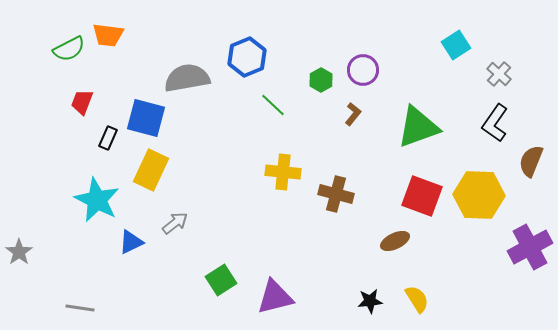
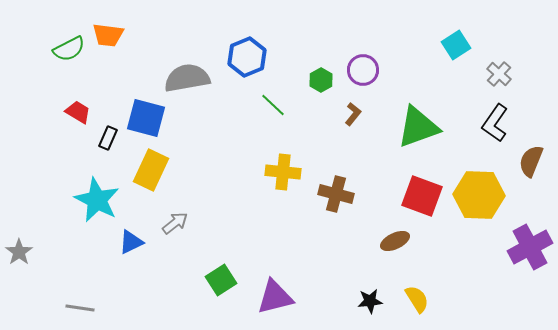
red trapezoid: moved 4 px left, 10 px down; rotated 100 degrees clockwise
